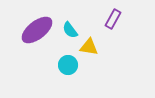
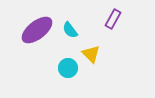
yellow triangle: moved 2 px right, 7 px down; rotated 36 degrees clockwise
cyan circle: moved 3 px down
